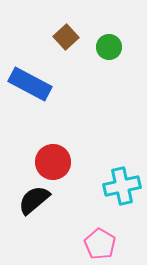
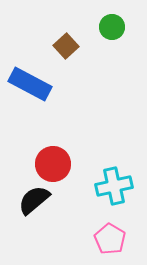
brown square: moved 9 px down
green circle: moved 3 px right, 20 px up
red circle: moved 2 px down
cyan cross: moved 8 px left
pink pentagon: moved 10 px right, 5 px up
